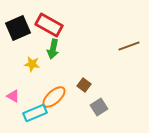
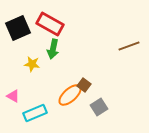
red rectangle: moved 1 px right, 1 px up
orange ellipse: moved 16 px right, 2 px up
